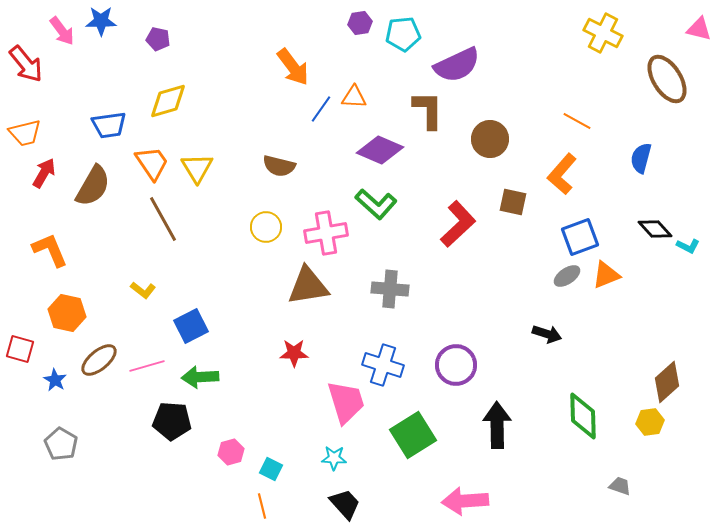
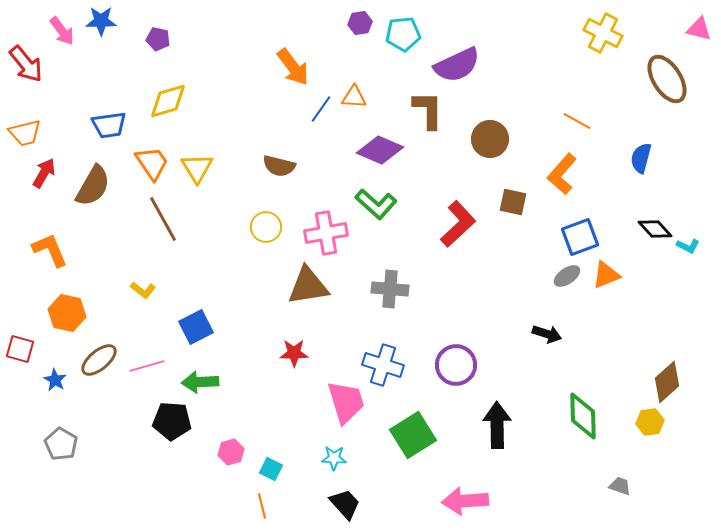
blue square at (191, 326): moved 5 px right, 1 px down
green arrow at (200, 377): moved 5 px down
